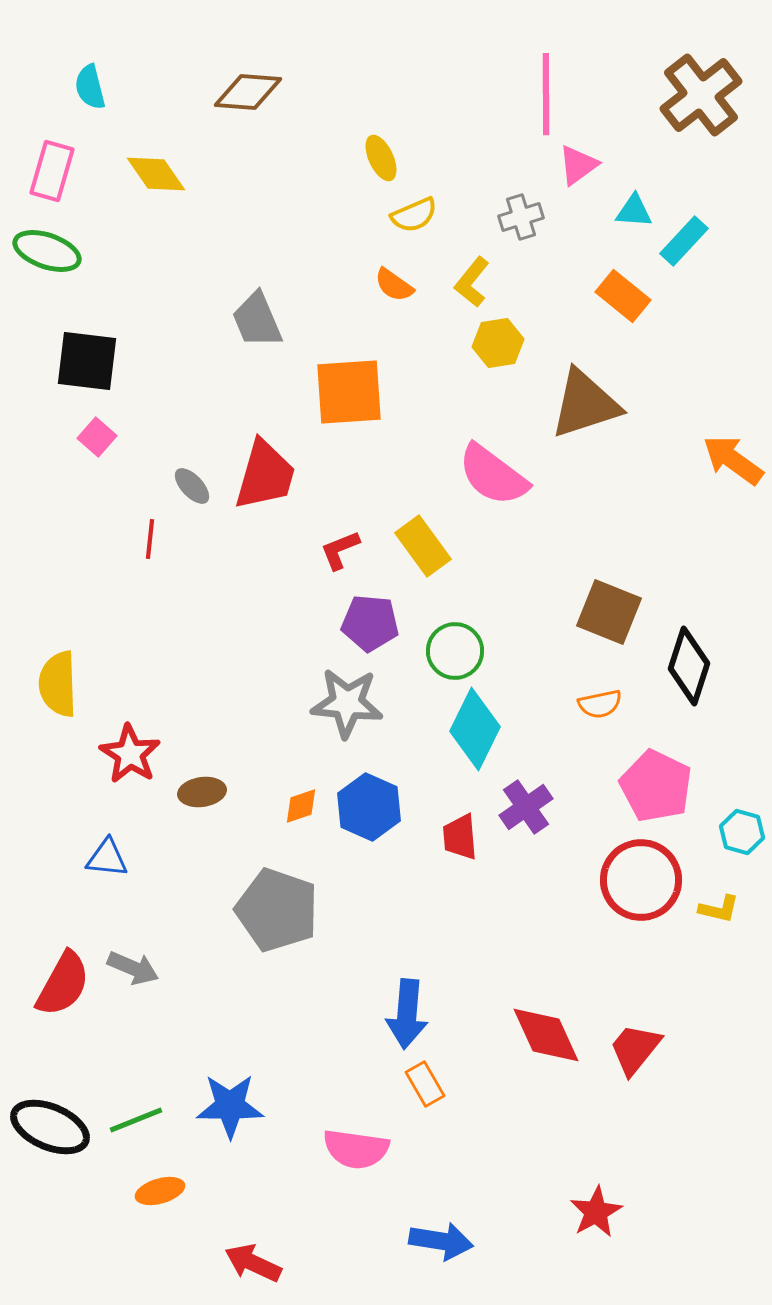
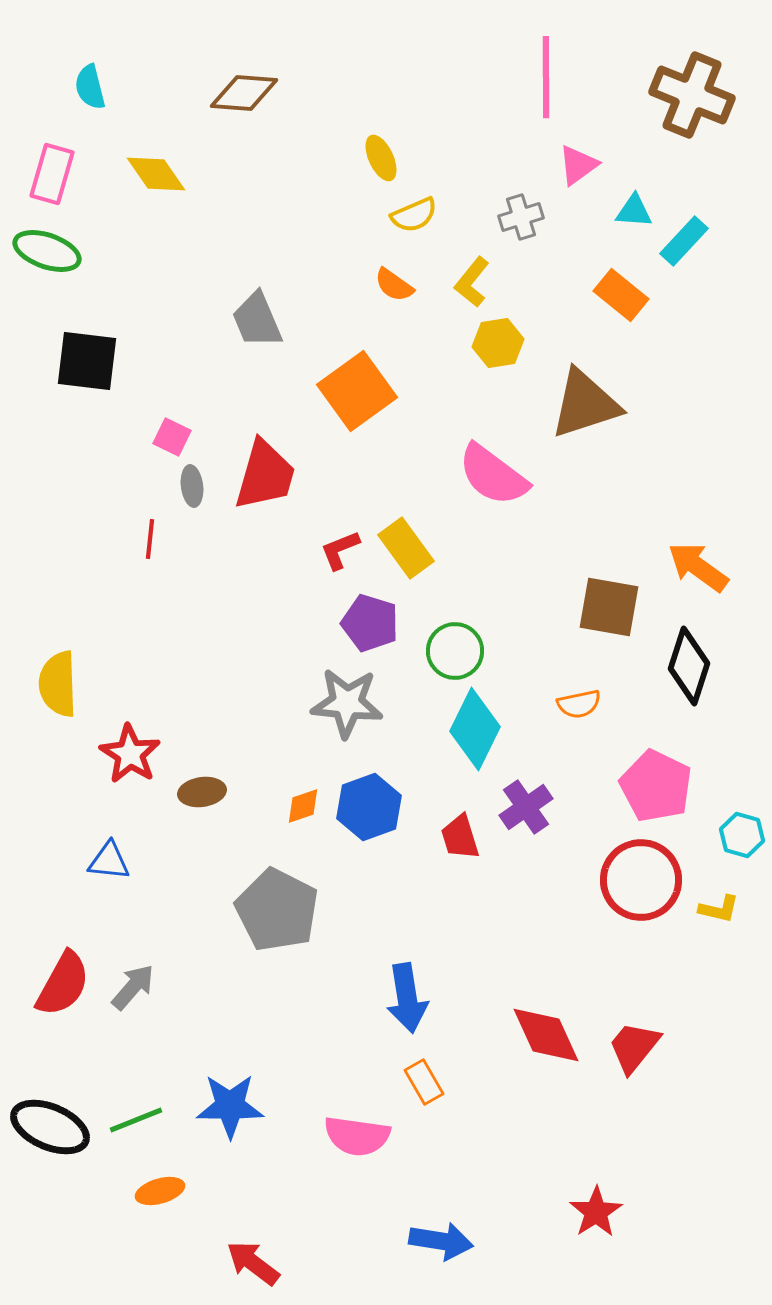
brown diamond at (248, 92): moved 4 px left, 1 px down
pink line at (546, 94): moved 17 px up
brown cross at (701, 95): moved 9 px left; rotated 30 degrees counterclockwise
pink rectangle at (52, 171): moved 3 px down
orange rectangle at (623, 296): moved 2 px left, 1 px up
orange square at (349, 392): moved 8 px right, 1 px up; rotated 32 degrees counterclockwise
pink square at (97, 437): moved 75 px right; rotated 15 degrees counterclockwise
orange arrow at (733, 460): moved 35 px left, 107 px down
gray ellipse at (192, 486): rotated 36 degrees clockwise
yellow rectangle at (423, 546): moved 17 px left, 2 px down
brown square at (609, 612): moved 5 px up; rotated 12 degrees counterclockwise
purple pentagon at (370, 623): rotated 12 degrees clockwise
orange semicircle at (600, 704): moved 21 px left
orange diamond at (301, 806): moved 2 px right
blue hexagon at (369, 807): rotated 16 degrees clockwise
cyan hexagon at (742, 832): moved 3 px down
red trapezoid at (460, 837): rotated 12 degrees counterclockwise
blue triangle at (107, 858): moved 2 px right, 3 px down
gray pentagon at (277, 910): rotated 8 degrees clockwise
gray arrow at (133, 968): moved 19 px down; rotated 72 degrees counterclockwise
blue arrow at (407, 1014): moved 16 px up; rotated 14 degrees counterclockwise
red trapezoid at (635, 1049): moved 1 px left, 2 px up
orange rectangle at (425, 1084): moved 1 px left, 2 px up
pink semicircle at (356, 1149): moved 1 px right, 13 px up
red star at (596, 1212): rotated 4 degrees counterclockwise
red arrow at (253, 1263): rotated 12 degrees clockwise
